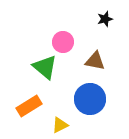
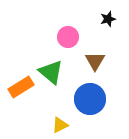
black star: moved 3 px right
pink circle: moved 5 px right, 5 px up
brown triangle: rotated 50 degrees clockwise
green triangle: moved 6 px right, 5 px down
orange rectangle: moved 8 px left, 19 px up
